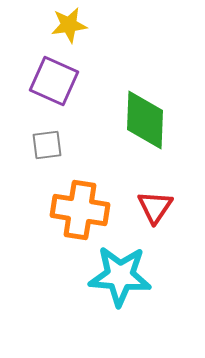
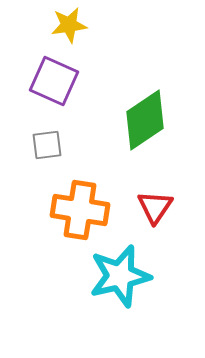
green diamond: rotated 54 degrees clockwise
cyan star: rotated 18 degrees counterclockwise
